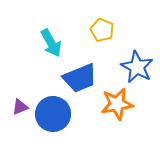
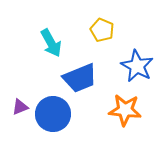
blue star: moved 1 px up
orange star: moved 8 px right, 6 px down; rotated 16 degrees clockwise
